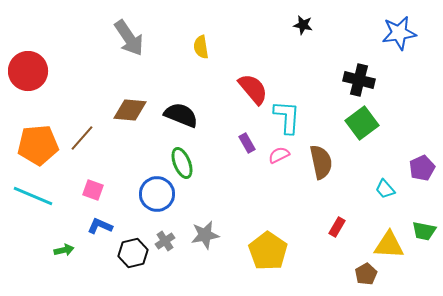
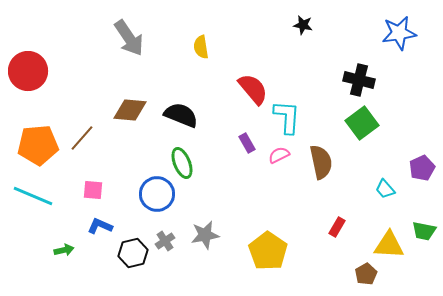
pink square: rotated 15 degrees counterclockwise
